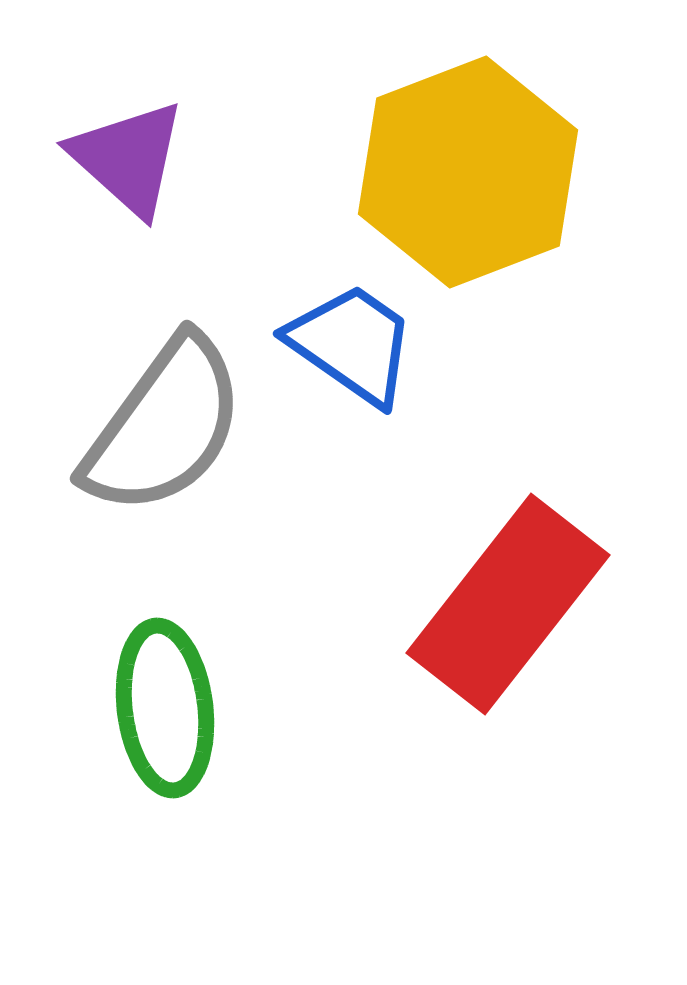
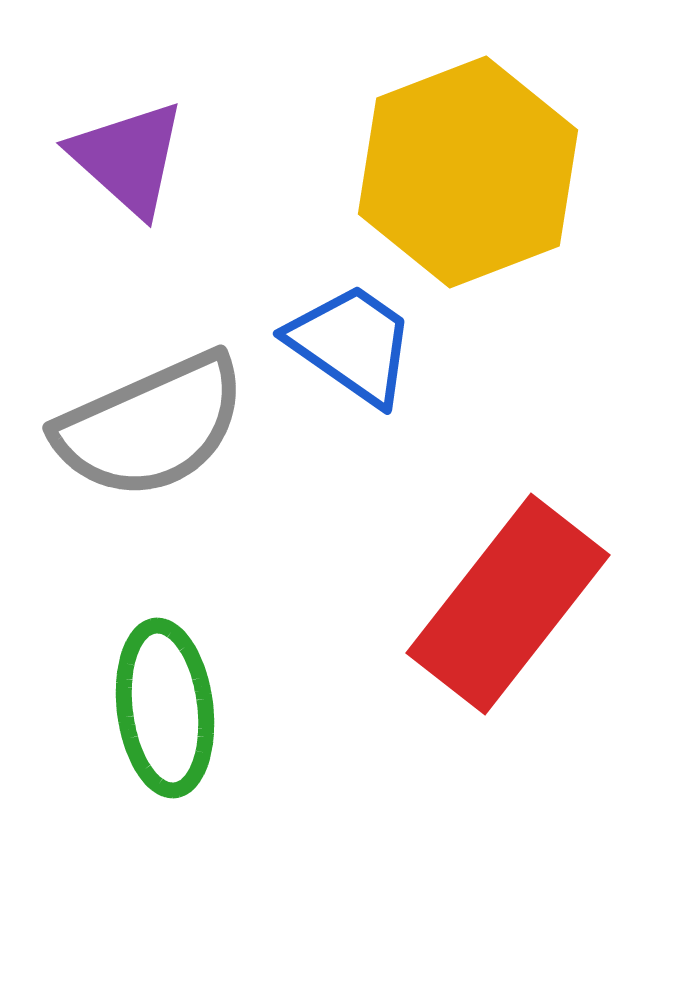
gray semicircle: moved 13 px left; rotated 30 degrees clockwise
